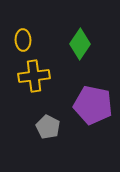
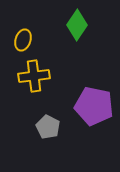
yellow ellipse: rotated 20 degrees clockwise
green diamond: moved 3 px left, 19 px up
purple pentagon: moved 1 px right, 1 px down
